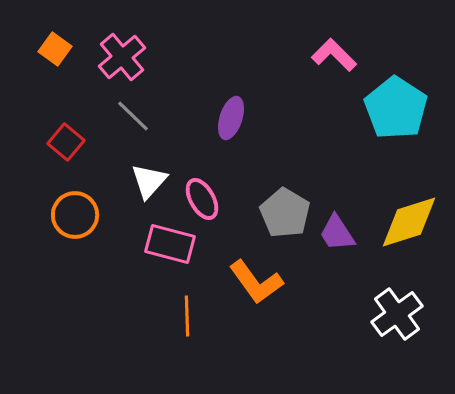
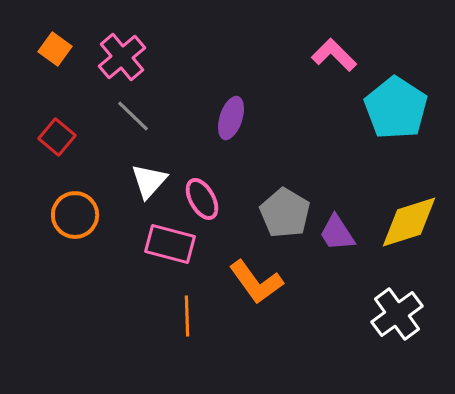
red square: moved 9 px left, 5 px up
